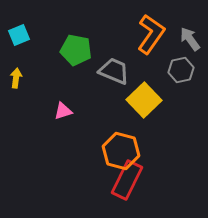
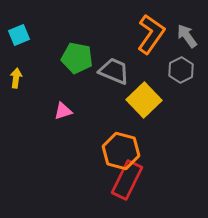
gray arrow: moved 3 px left, 3 px up
green pentagon: moved 1 px right, 8 px down
gray hexagon: rotated 15 degrees counterclockwise
